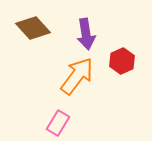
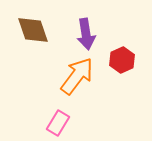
brown diamond: moved 2 px down; rotated 24 degrees clockwise
red hexagon: moved 1 px up
